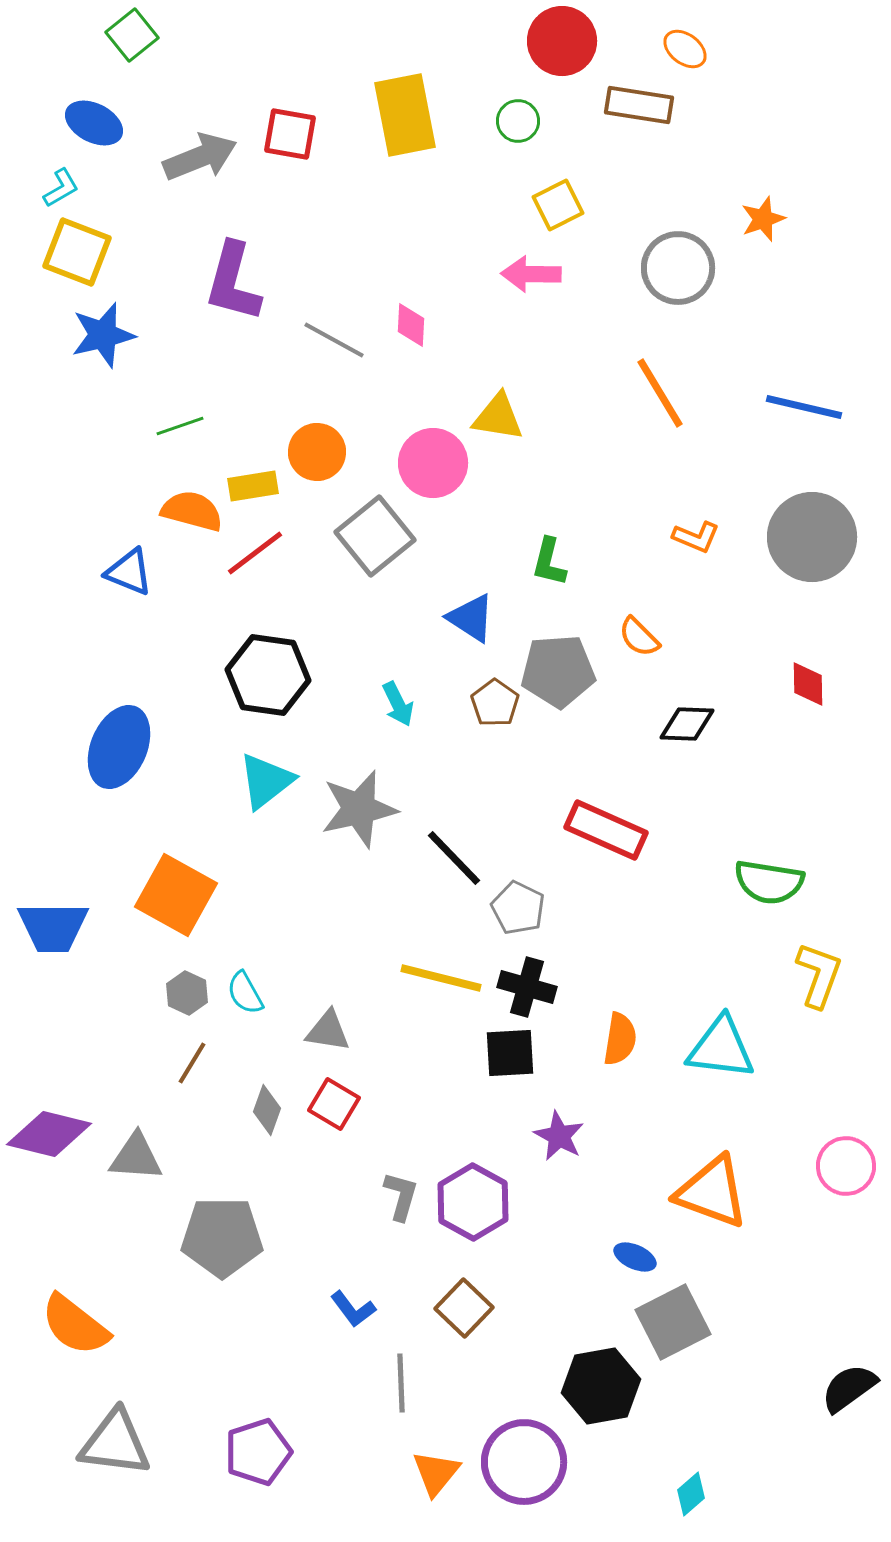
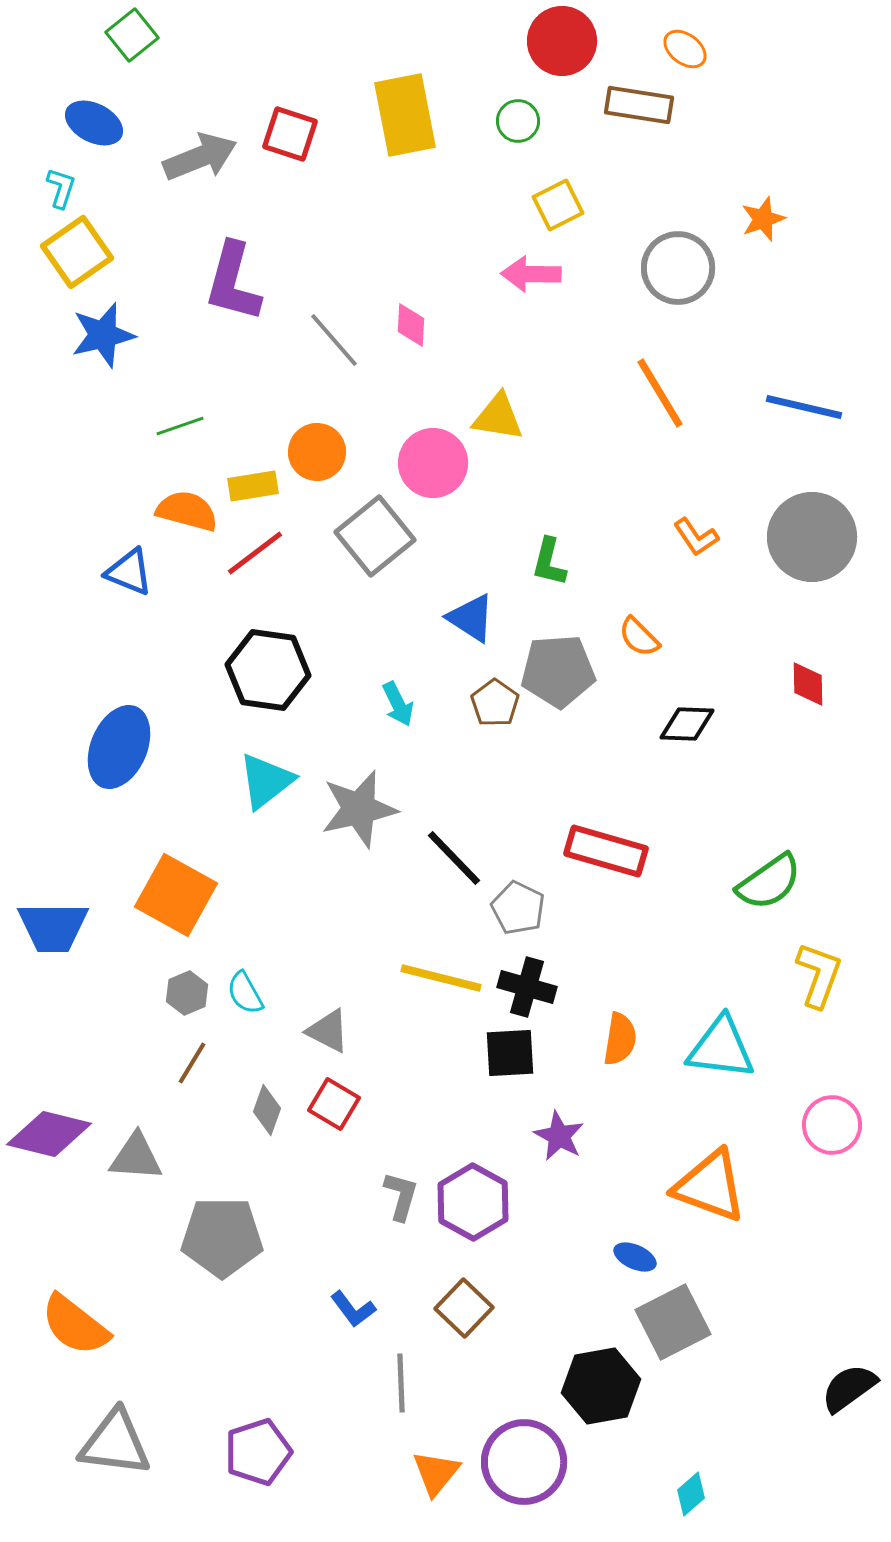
red square at (290, 134): rotated 8 degrees clockwise
cyan L-shape at (61, 188): rotated 42 degrees counterclockwise
yellow square at (77, 252): rotated 34 degrees clockwise
gray line at (334, 340): rotated 20 degrees clockwise
orange semicircle at (192, 511): moved 5 px left
orange L-shape at (696, 537): rotated 33 degrees clockwise
black hexagon at (268, 675): moved 5 px up
red rectangle at (606, 830): moved 21 px down; rotated 8 degrees counterclockwise
green semicircle at (769, 882): rotated 44 degrees counterclockwise
gray hexagon at (187, 993): rotated 12 degrees clockwise
gray triangle at (328, 1031): rotated 18 degrees clockwise
pink circle at (846, 1166): moved 14 px left, 41 px up
orange triangle at (712, 1192): moved 2 px left, 6 px up
